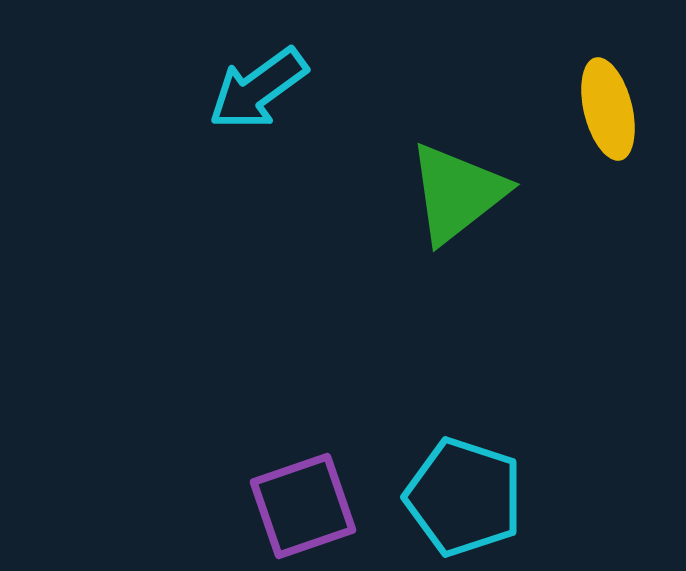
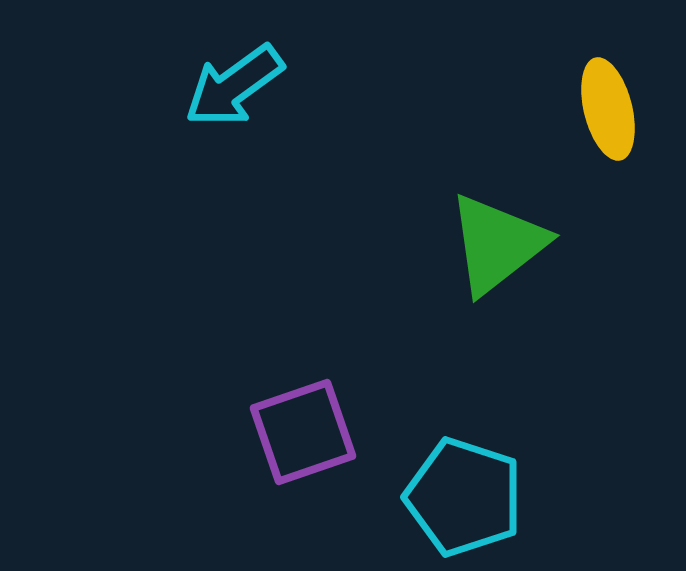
cyan arrow: moved 24 px left, 3 px up
green triangle: moved 40 px right, 51 px down
purple square: moved 74 px up
